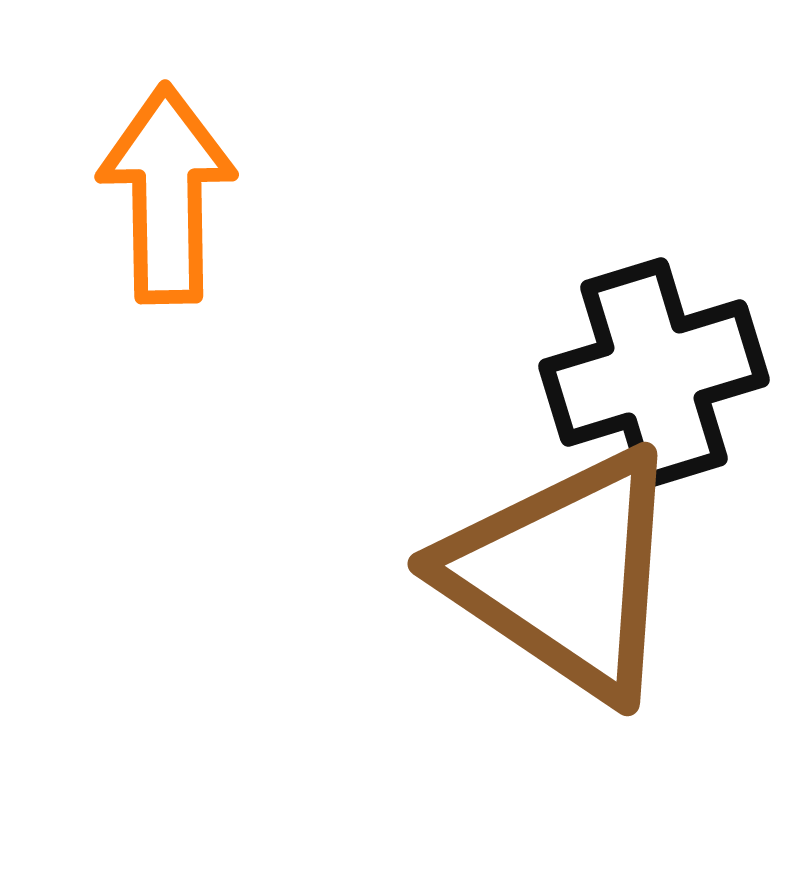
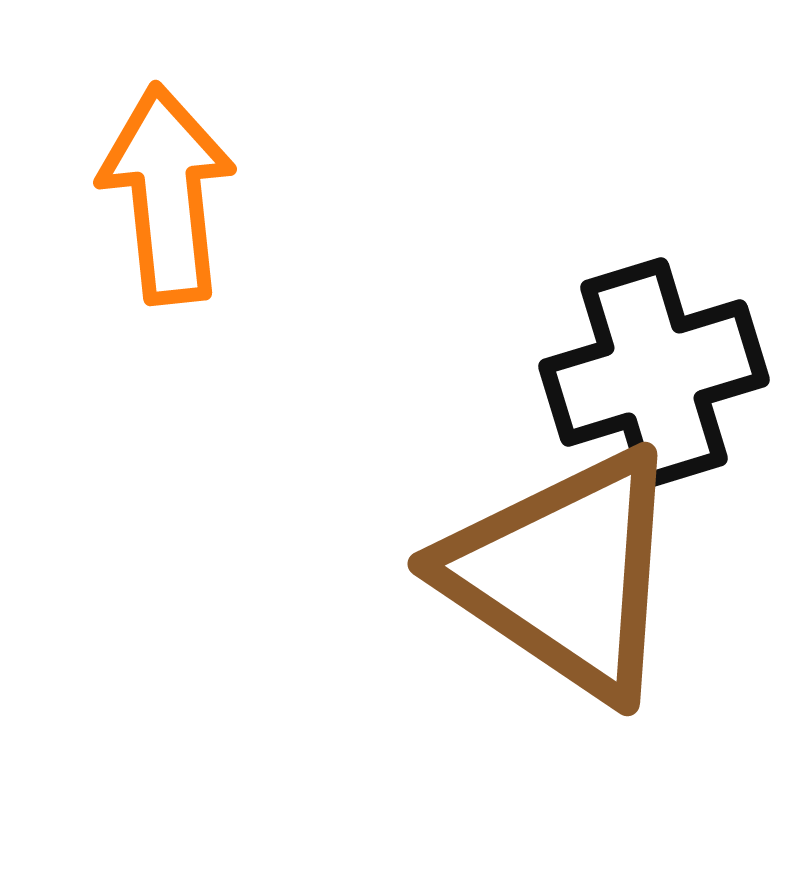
orange arrow: rotated 5 degrees counterclockwise
